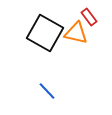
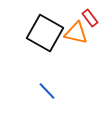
red rectangle: moved 1 px right, 1 px down
